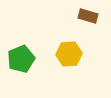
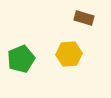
brown rectangle: moved 4 px left, 2 px down
